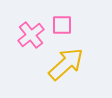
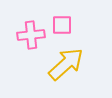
pink cross: rotated 32 degrees clockwise
